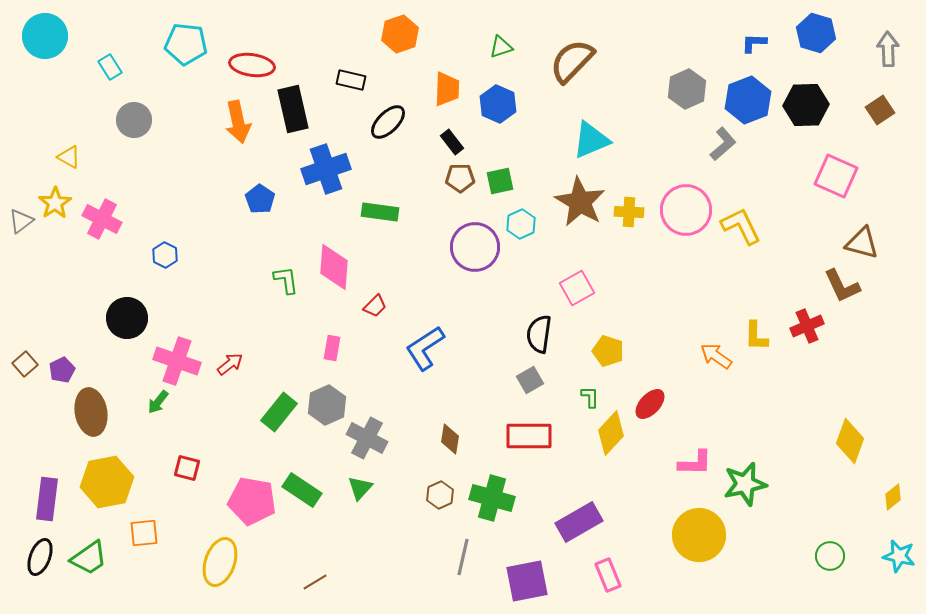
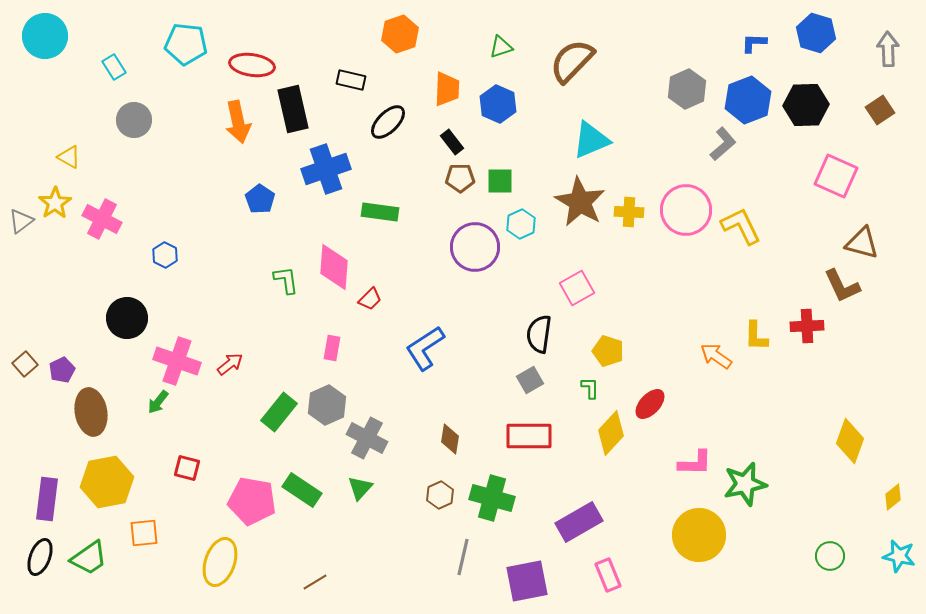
cyan rectangle at (110, 67): moved 4 px right
green square at (500, 181): rotated 12 degrees clockwise
red trapezoid at (375, 306): moved 5 px left, 7 px up
red cross at (807, 326): rotated 20 degrees clockwise
green L-shape at (590, 397): moved 9 px up
